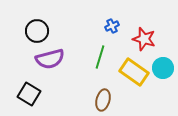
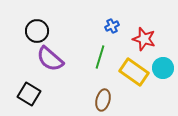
purple semicircle: rotated 56 degrees clockwise
